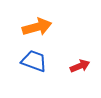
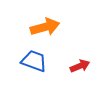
orange arrow: moved 8 px right
